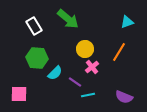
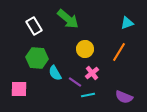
cyan triangle: moved 1 px down
pink cross: moved 6 px down
cyan semicircle: rotated 105 degrees clockwise
pink square: moved 5 px up
